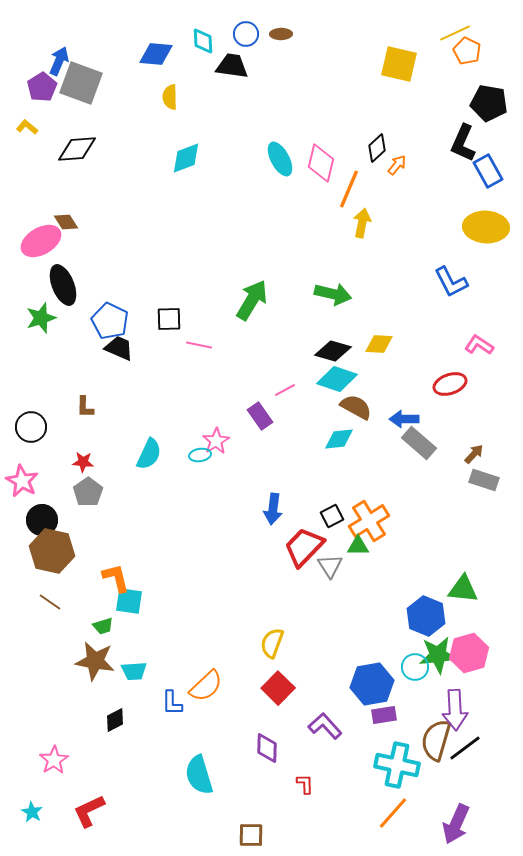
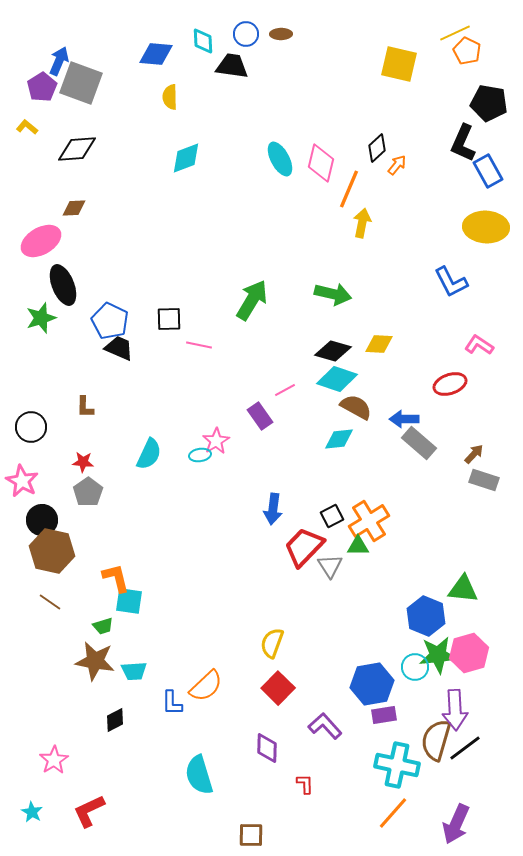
brown diamond at (66, 222): moved 8 px right, 14 px up; rotated 60 degrees counterclockwise
